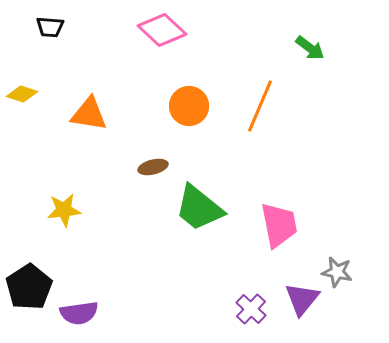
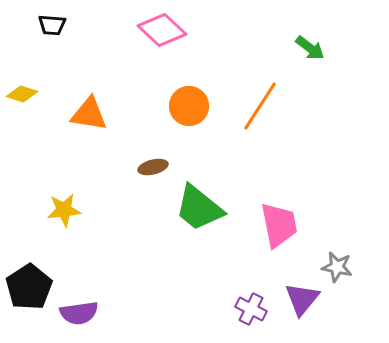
black trapezoid: moved 2 px right, 2 px up
orange line: rotated 10 degrees clockwise
gray star: moved 5 px up
purple cross: rotated 16 degrees counterclockwise
